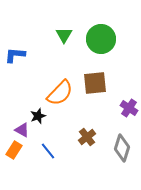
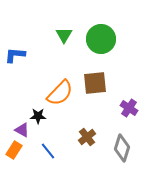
black star: rotated 21 degrees clockwise
